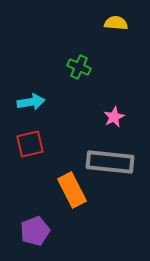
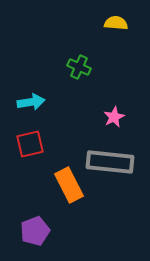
orange rectangle: moved 3 px left, 5 px up
